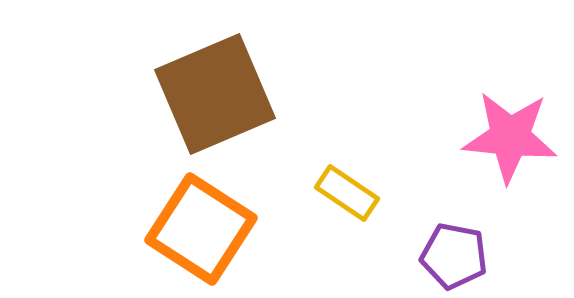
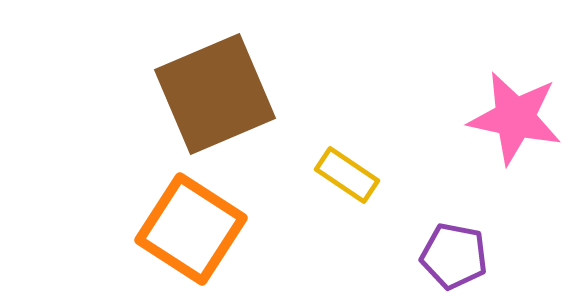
pink star: moved 5 px right, 19 px up; rotated 6 degrees clockwise
yellow rectangle: moved 18 px up
orange square: moved 10 px left
